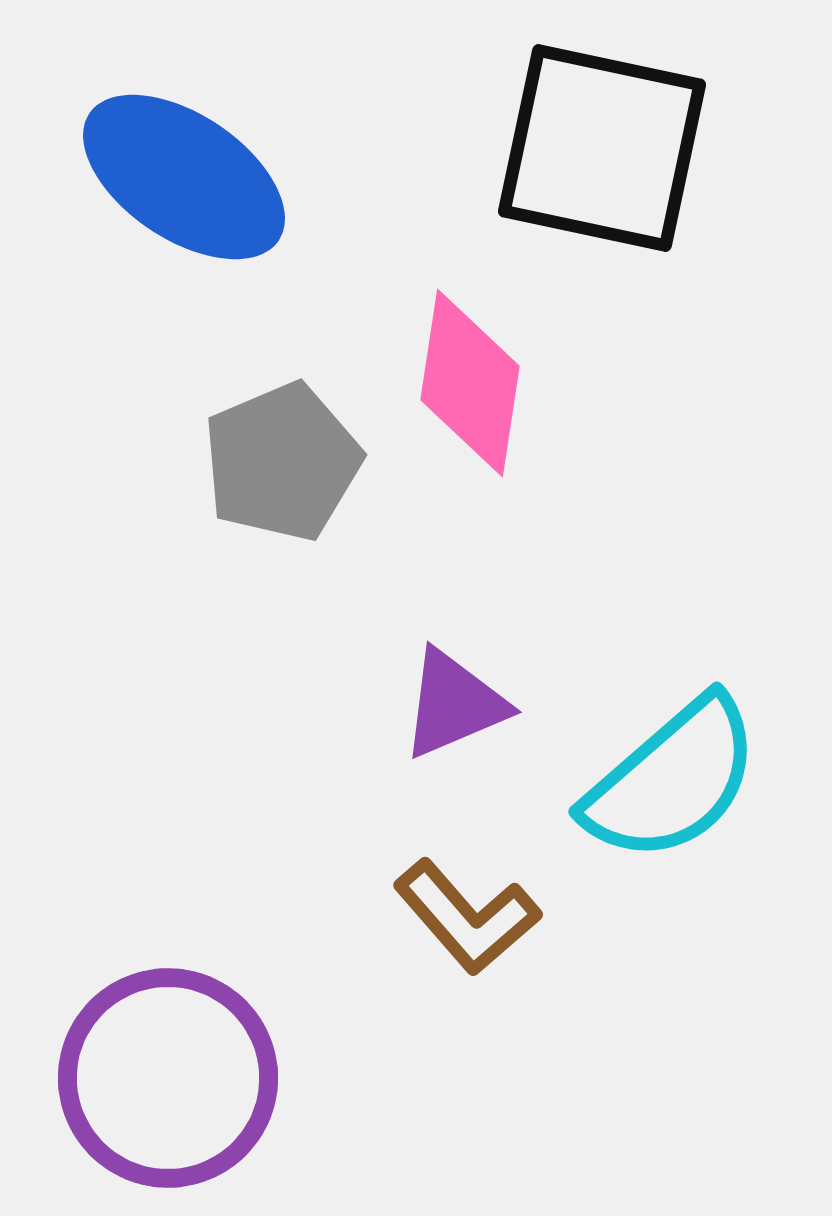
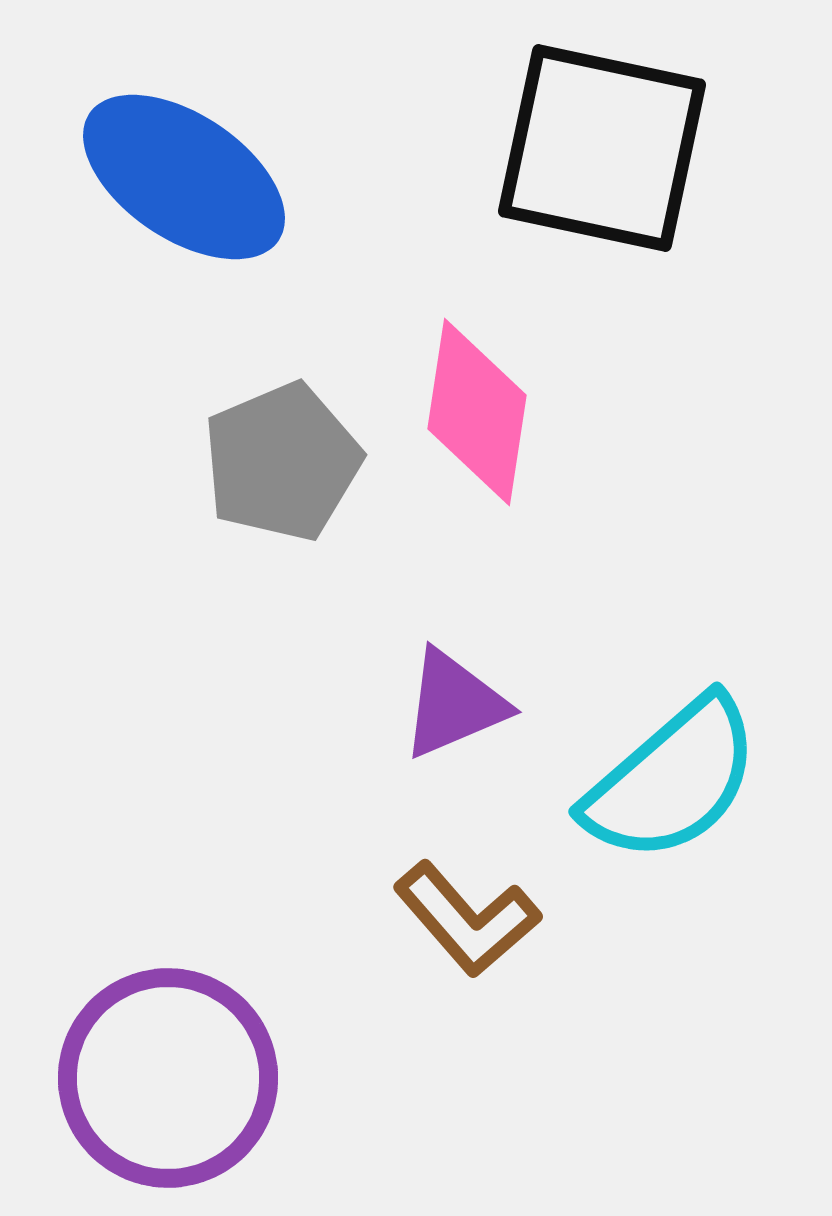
pink diamond: moved 7 px right, 29 px down
brown L-shape: moved 2 px down
